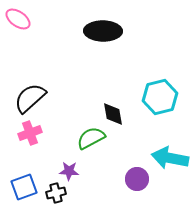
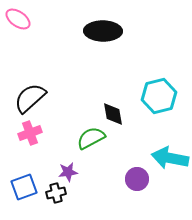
cyan hexagon: moved 1 px left, 1 px up
purple star: moved 1 px left, 1 px down; rotated 12 degrees counterclockwise
